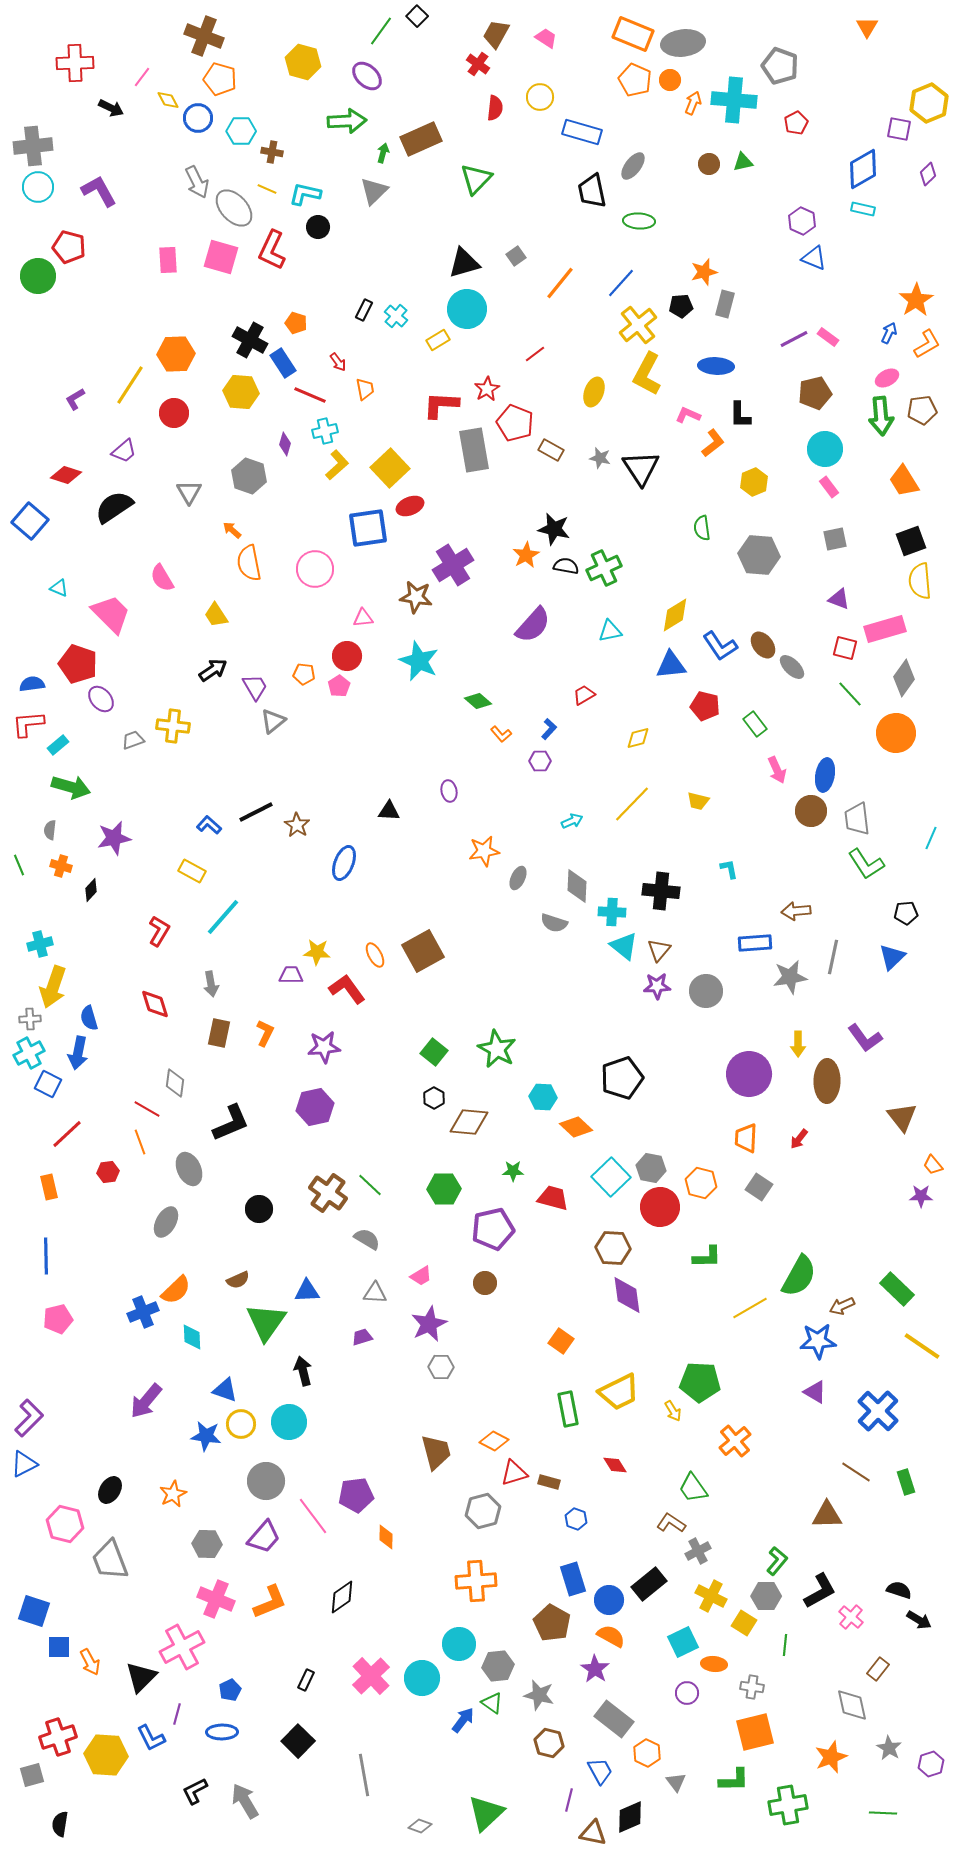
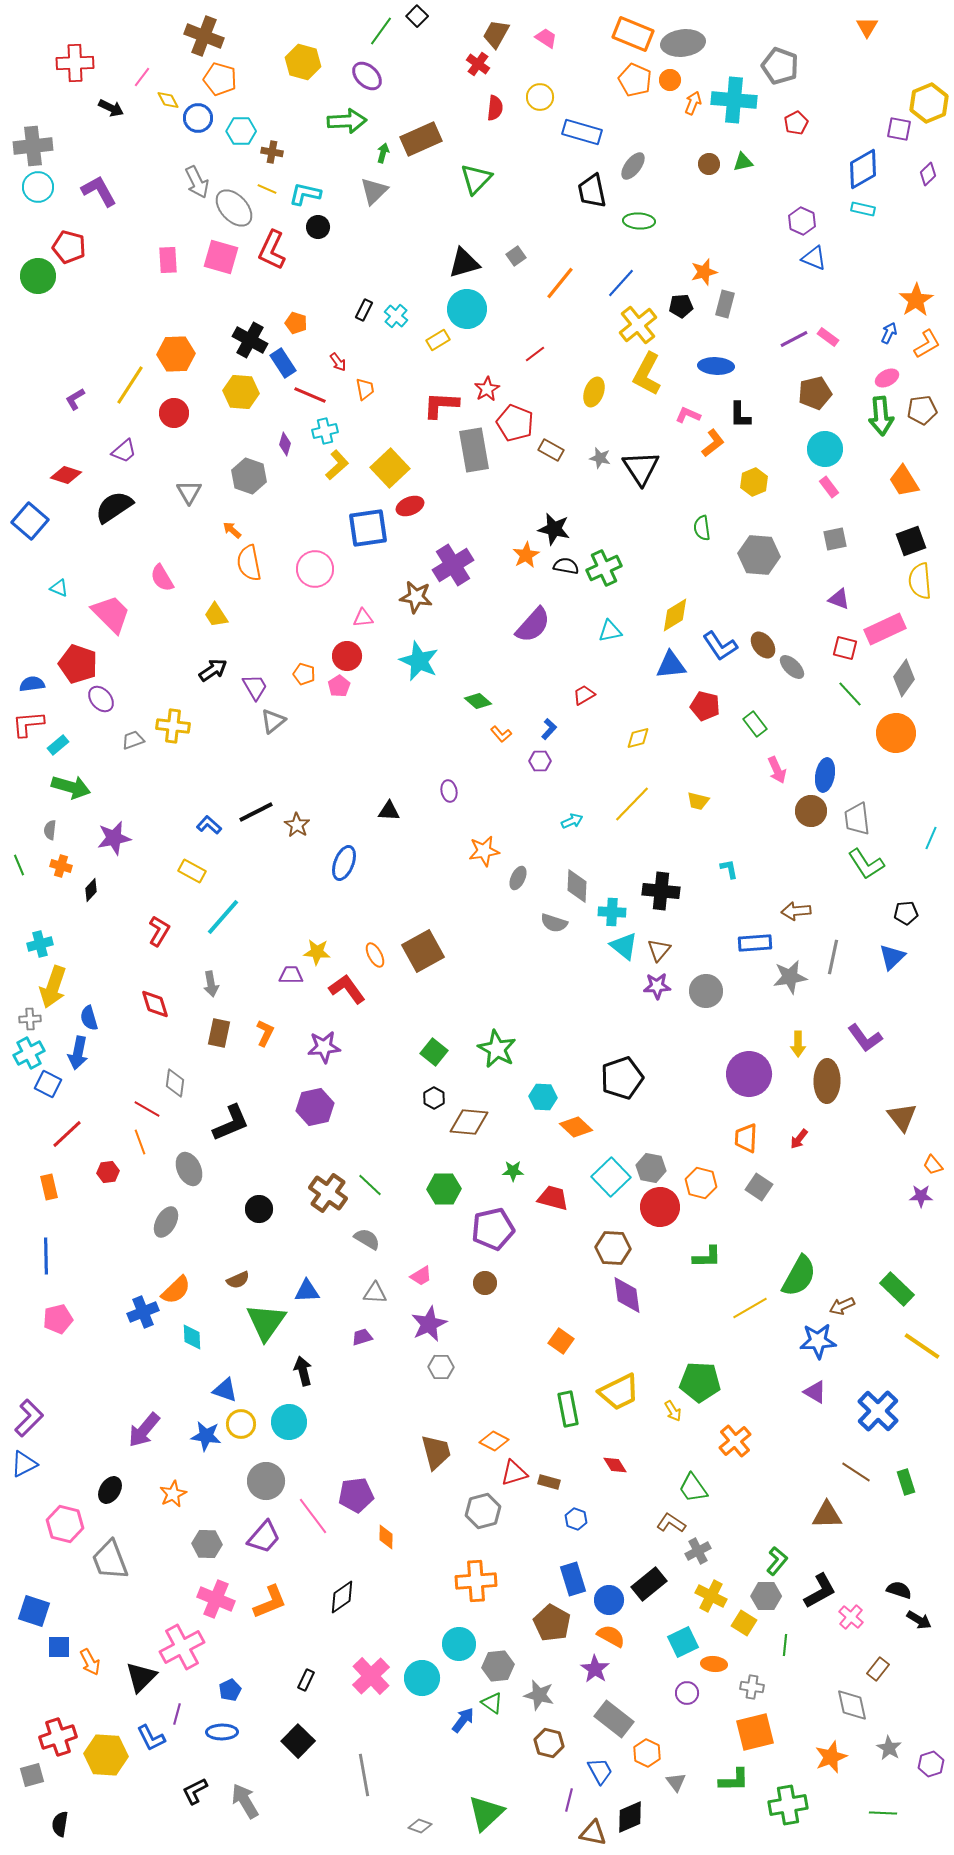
pink rectangle at (885, 629): rotated 9 degrees counterclockwise
orange pentagon at (304, 674): rotated 10 degrees clockwise
purple arrow at (146, 1401): moved 2 px left, 29 px down
